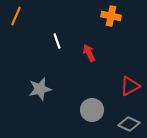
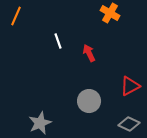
orange cross: moved 1 px left, 3 px up; rotated 18 degrees clockwise
white line: moved 1 px right
gray star: moved 34 px down; rotated 10 degrees counterclockwise
gray circle: moved 3 px left, 9 px up
